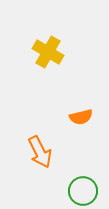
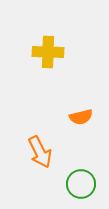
yellow cross: rotated 28 degrees counterclockwise
green circle: moved 2 px left, 7 px up
